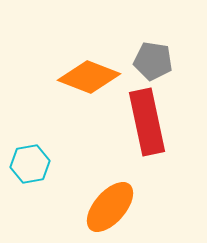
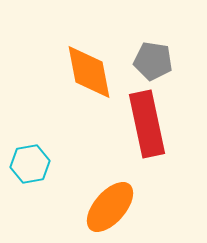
orange diamond: moved 5 px up; rotated 58 degrees clockwise
red rectangle: moved 2 px down
